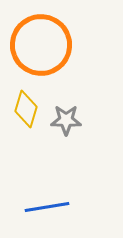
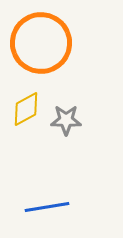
orange circle: moved 2 px up
yellow diamond: rotated 45 degrees clockwise
